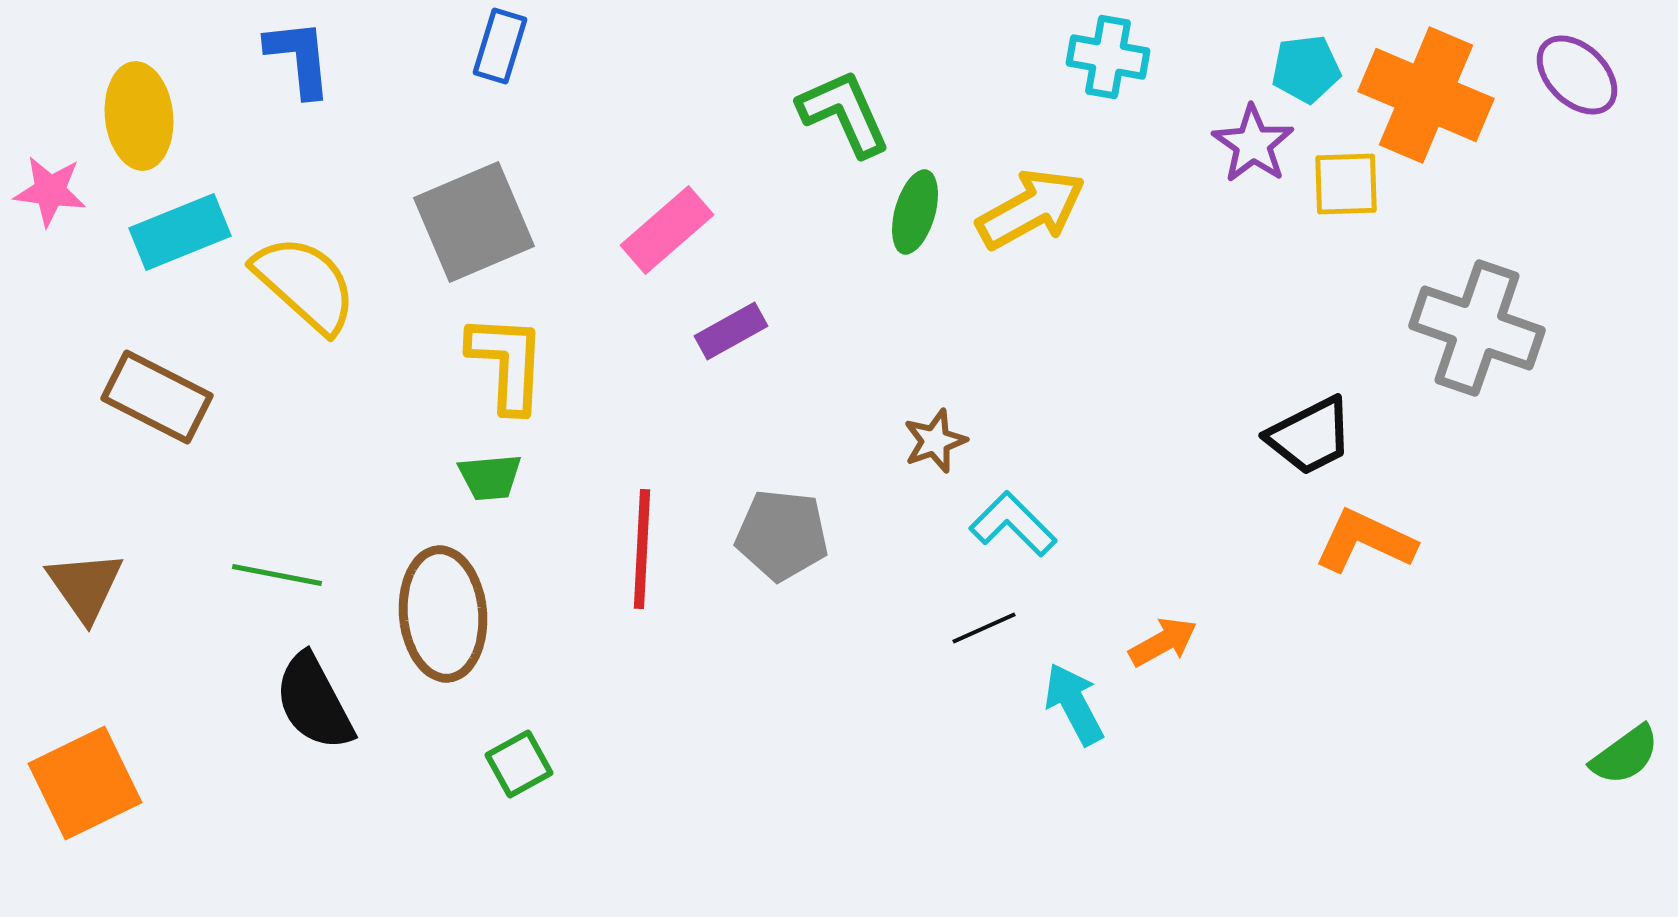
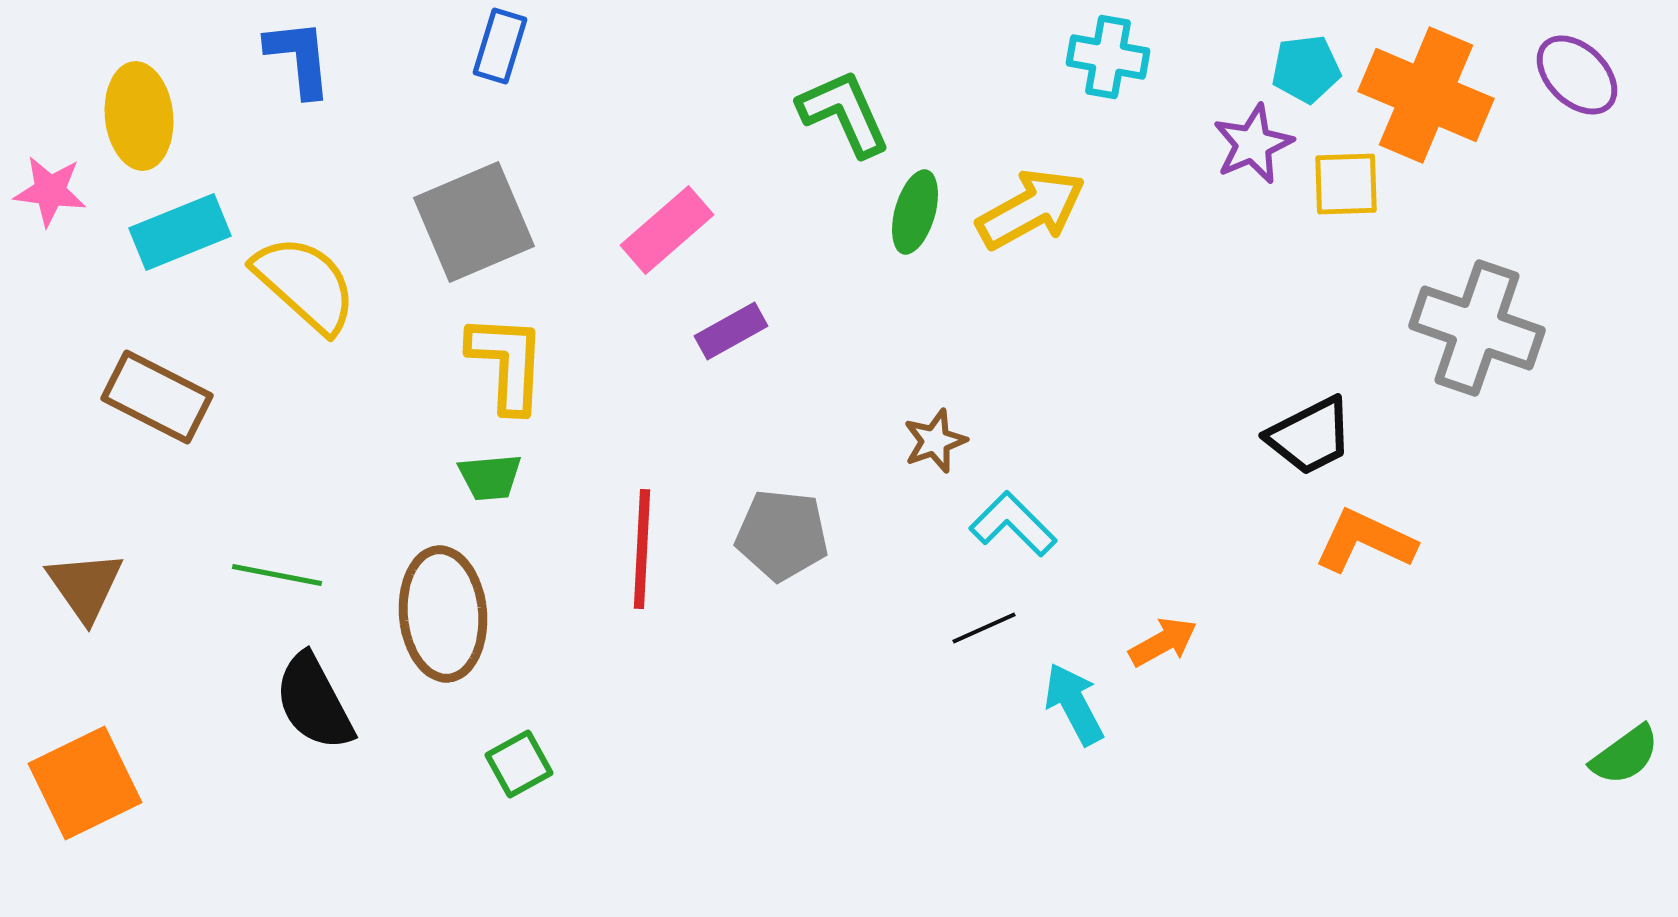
purple star: rotated 14 degrees clockwise
